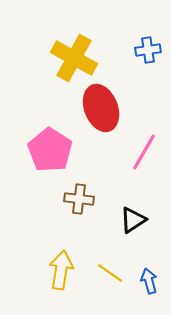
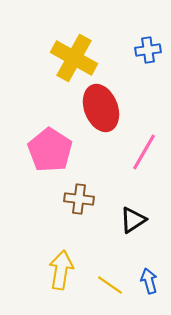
yellow line: moved 12 px down
